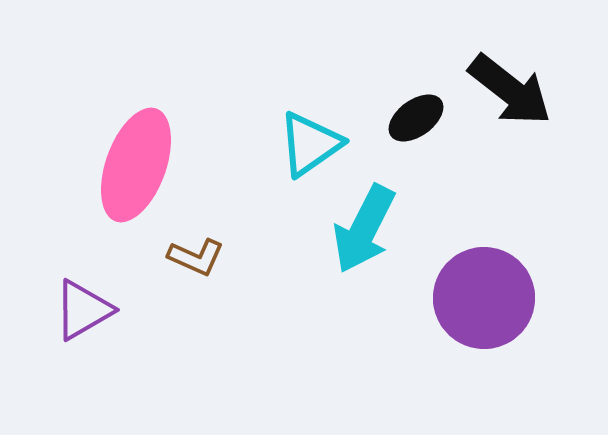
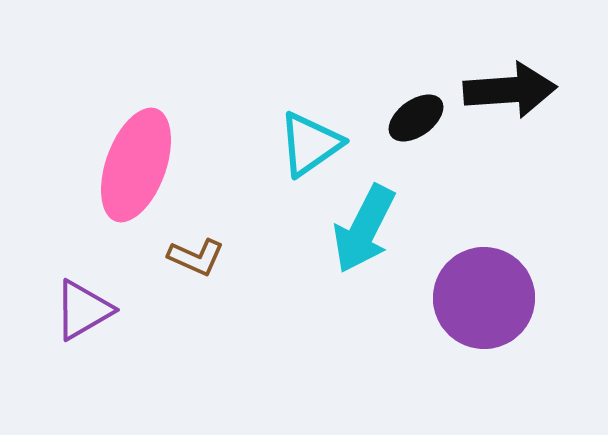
black arrow: rotated 42 degrees counterclockwise
